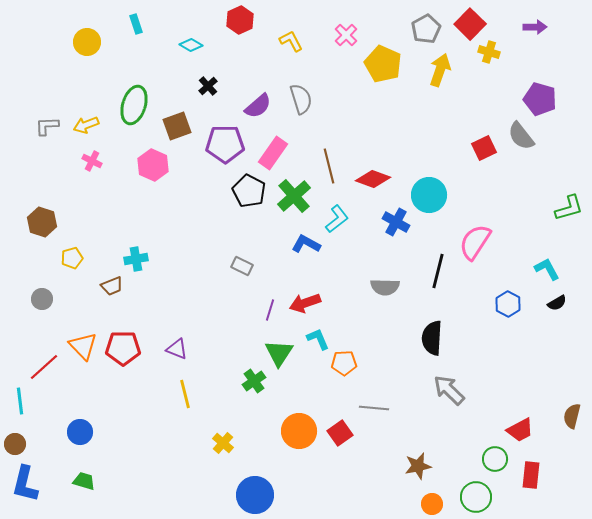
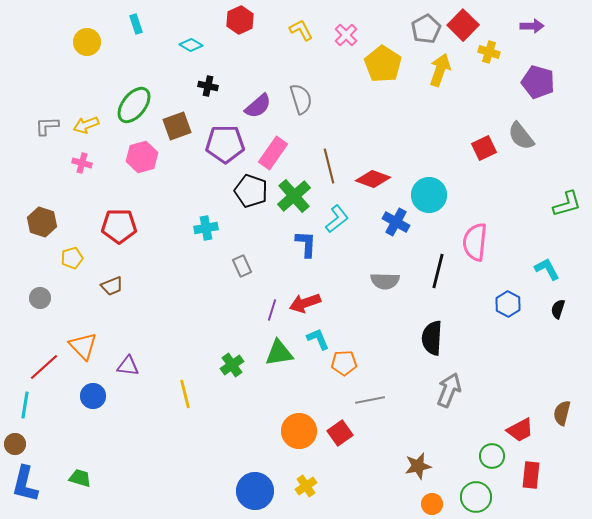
red square at (470, 24): moved 7 px left, 1 px down
purple arrow at (535, 27): moved 3 px left, 1 px up
yellow L-shape at (291, 41): moved 10 px right, 11 px up
yellow pentagon at (383, 64): rotated 9 degrees clockwise
black cross at (208, 86): rotated 36 degrees counterclockwise
purple pentagon at (540, 99): moved 2 px left, 17 px up
green ellipse at (134, 105): rotated 21 degrees clockwise
pink cross at (92, 161): moved 10 px left, 2 px down; rotated 12 degrees counterclockwise
pink hexagon at (153, 165): moved 11 px left, 8 px up; rotated 20 degrees clockwise
black pentagon at (249, 191): moved 2 px right; rotated 8 degrees counterclockwise
green L-shape at (569, 208): moved 2 px left, 4 px up
pink semicircle at (475, 242): rotated 27 degrees counterclockwise
blue L-shape at (306, 244): rotated 64 degrees clockwise
cyan cross at (136, 259): moved 70 px right, 31 px up
gray rectangle at (242, 266): rotated 40 degrees clockwise
gray semicircle at (385, 287): moved 6 px up
gray circle at (42, 299): moved 2 px left, 1 px up
black semicircle at (557, 303): moved 1 px right, 6 px down; rotated 138 degrees clockwise
purple line at (270, 310): moved 2 px right
red pentagon at (123, 348): moved 4 px left, 122 px up
purple triangle at (177, 349): moved 49 px left, 17 px down; rotated 15 degrees counterclockwise
green triangle at (279, 353): rotated 48 degrees clockwise
green cross at (254, 381): moved 22 px left, 16 px up
gray arrow at (449, 390): rotated 68 degrees clockwise
cyan line at (20, 401): moved 5 px right, 4 px down; rotated 16 degrees clockwise
gray line at (374, 408): moved 4 px left, 8 px up; rotated 16 degrees counterclockwise
brown semicircle at (572, 416): moved 10 px left, 3 px up
blue circle at (80, 432): moved 13 px right, 36 px up
yellow cross at (223, 443): moved 83 px right, 43 px down; rotated 15 degrees clockwise
green circle at (495, 459): moved 3 px left, 3 px up
green trapezoid at (84, 481): moved 4 px left, 3 px up
blue circle at (255, 495): moved 4 px up
